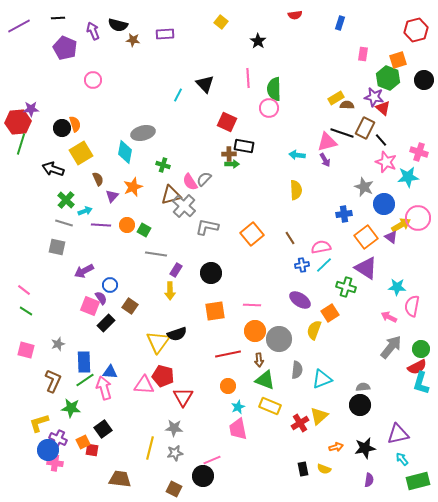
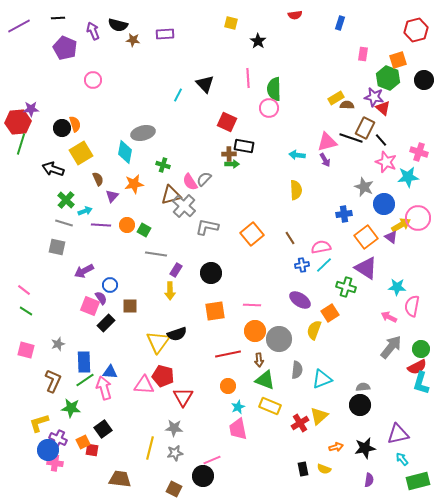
yellow square at (221, 22): moved 10 px right, 1 px down; rotated 24 degrees counterclockwise
black line at (342, 133): moved 9 px right, 5 px down
orange star at (133, 187): moved 1 px right, 3 px up; rotated 12 degrees clockwise
brown square at (130, 306): rotated 35 degrees counterclockwise
